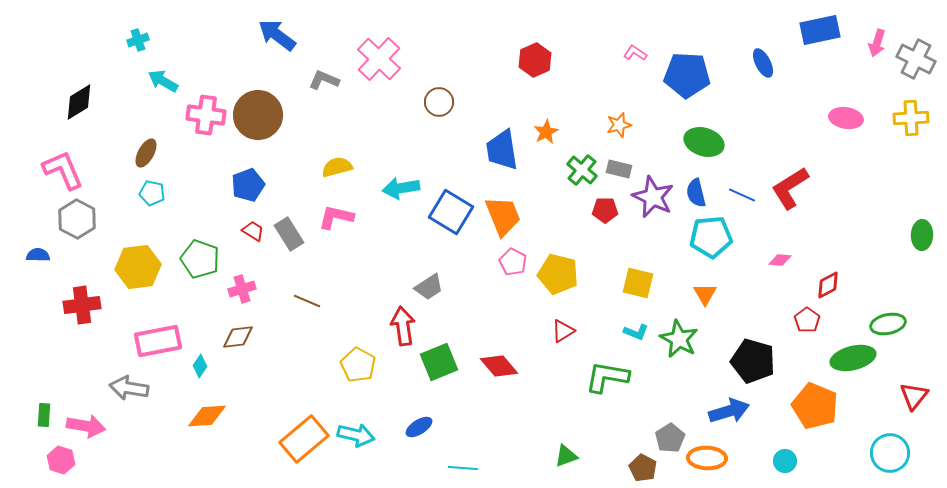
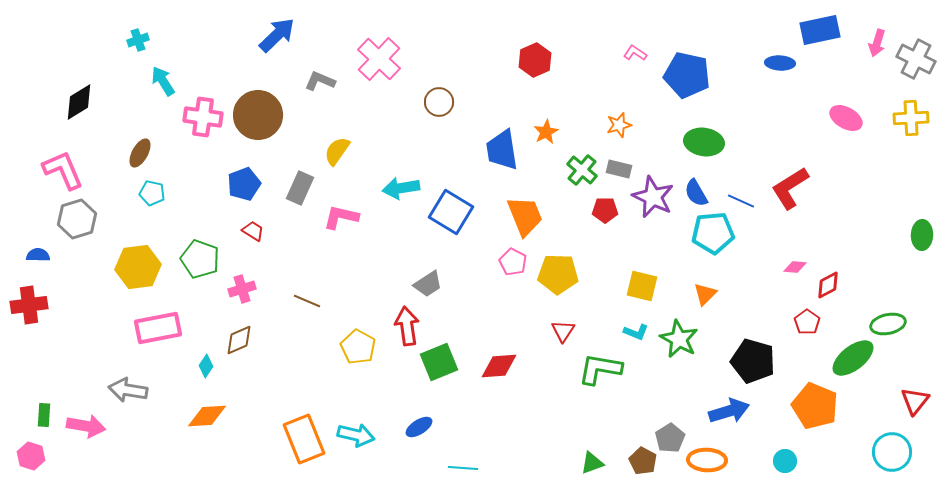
blue arrow at (277, 35): rotated 99 degrees clockwise
blue ellipse at (763, 63): moved 17 px right; rotated 60 degrees counterclockwise
blue pentagon at (687, 75): rotated 9 degrees clockwise
gray L-shape at (324, 80): moved 4 px left, 1 px down
cyan arrow at (163, 81): rotated 28 degrees clockwise
pink cross at (206, 115): moved 3 px left, 2 px down
pink ellipse at (846, 118): rotated 20 degrees clockwise
green ellipse at (704, 142): rotated 9 degrees counterclockwise
brown ellipse at (146, 153): moved 6 px left
yellow semicircle at (337, 167): moved 16 px up; rotated 40 degrees counterclockwise
blue pentagon at (248, 185): moved 4 px left, 1 px up
blue semicircle at (696, 193): rotated 16 degrees counterclockwise
blue line at (742, 195): moved 1 px left, 6 px down
orange trapezoid at (503, 216): moved 22 px right
pink L-shape at (336, 217): moved 5 px right
gray hexagon at (77, 219): rotated 15 degrees clockwise
gray rectangle at (289, 234): moved 11 px right, 46 px up; rotated 56 degrees clockwise
cyan pentagon at (711, 237): moved 2 px right, 4 px up
pink diamond at (780, 260): moved 15 px right, 7 px down
yellow pentagon at (558, 274): rotated 12 degrees counterclockwise
yellow square at (638, 283): moved 4 px right, 3 px down
gray trapezoid at (429, 287): moved 1 px left, 3 px up
orange triangle at (705, 294): rotated 15 degrees clockwise
red cross at (82, 305): moved 53 px left
red pentagon at (807, 320): moved 2 px down
red arrow at (403, 326): moved 4 px right
red triangle at (563, 331): rotated 25 degrees counterclockwise
brown diamond at (238, 337): moved 1 px right, 3 px down; rotated 16 degrees counterclockwise
pink rectangle at (158, 341): moved 13 px up
green ellipse at (853, 358): rotated 24 degrees counterclockwise
yellow pentagon at (358, 365): moved 18 px up
cyan diamond at (200, 366): moved 6 px right
red diamond at (499, 366): rotated 54 degrees counterclockwise
green L-shape at (607, 377): moved 7 px left, 8 px up
gray arrow at (129, 388): moved 1 px left, 2 px down
red triangle at (914, 396): moved 1 px right, 5 px down
orange rectangle at (304, 439): rotated 72 degrees counterclockwise
cyan circle at (890, 453): moved 2 px right, 1 px up
green triangle at (566, 456): moved 26 px right, 7 px down
orange ellipse at (707, 458): moved 2 px down
pink hexagon at (61, 460): moved 30 px left, 4 px up
brown pentagon at (643, 468): moved 7 px up
